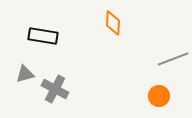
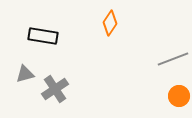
orange diamond: moved 3 px left; rotated 30 degrees clockwise
gray cross: rotated 28 degrees clockwise
orange circle: moved 20 px right
